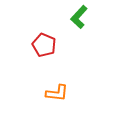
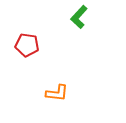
red pentagon: moved 17 px left; rotated 15 degrees counterclockwise
